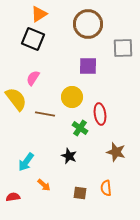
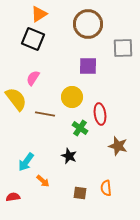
brown star: moved 2 px right, 6 px up
orange arrow: moved 1 px left, 4 px up
